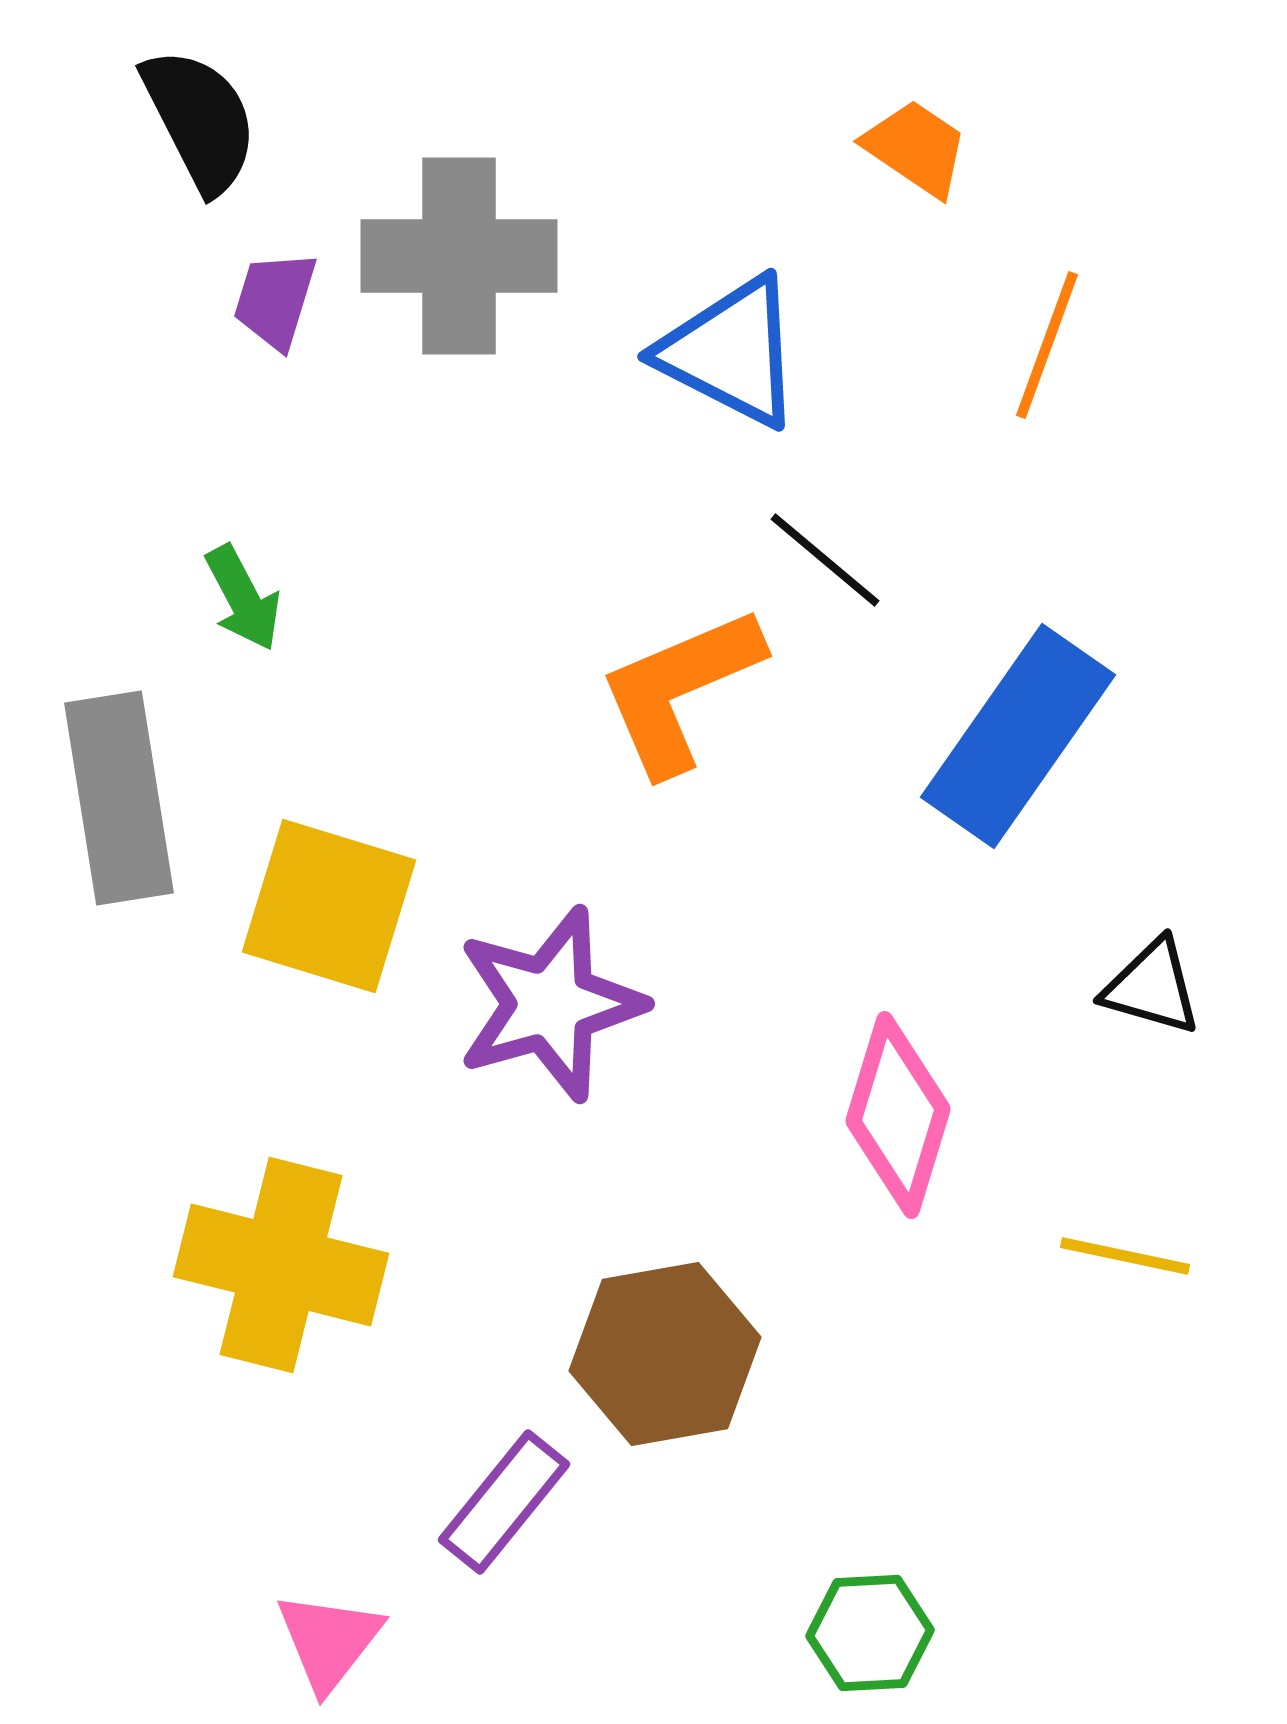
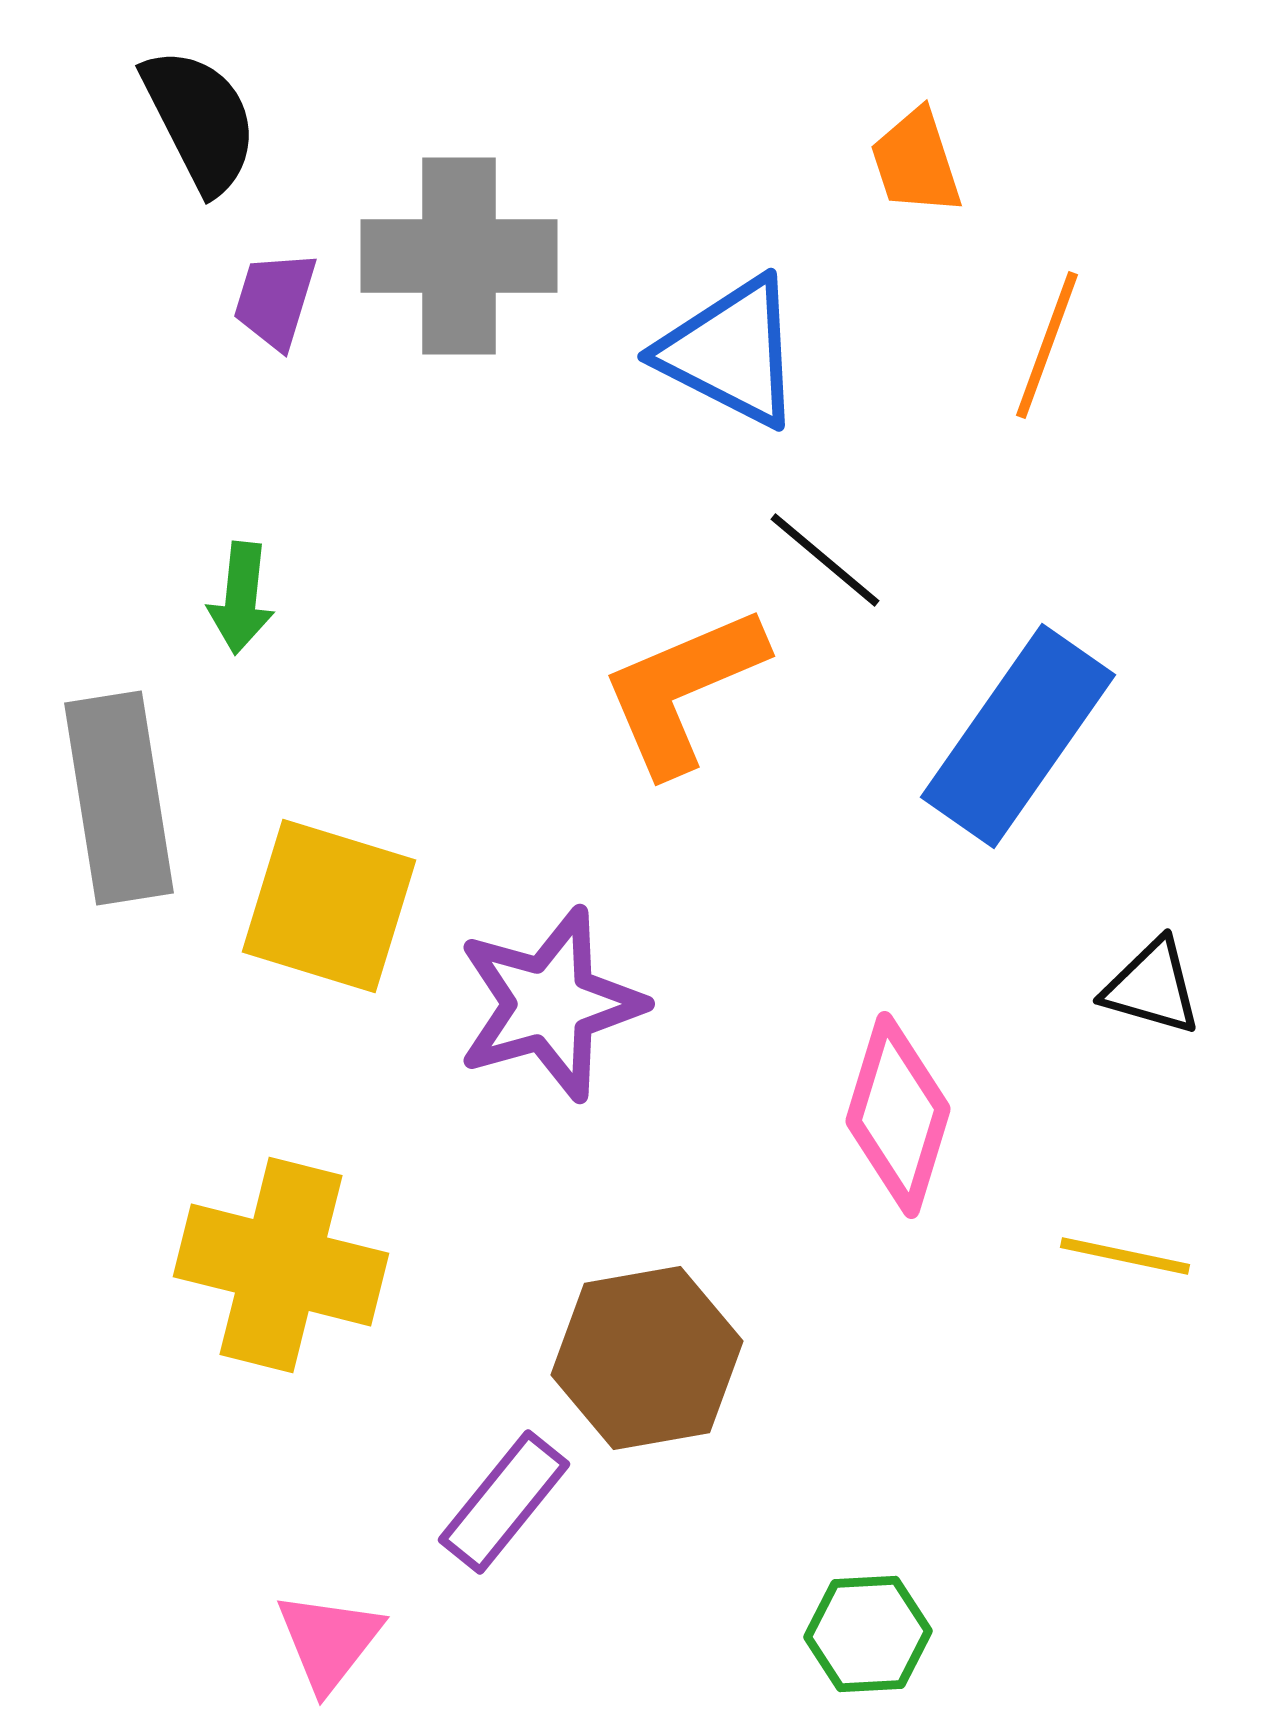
orange trapezoid: moved 14 px down; rotated 142 degrees counterclockwise
green arrow: moved 2 px left; rotated 34 degrees clockwise
orange L-shape: moved 3 px right
brown hexagon: moved 18 px left, 4 px down
green hexagon: moved 2 px left, 1 px down
